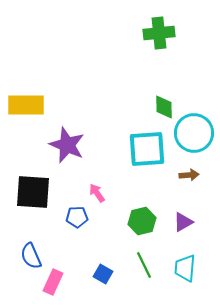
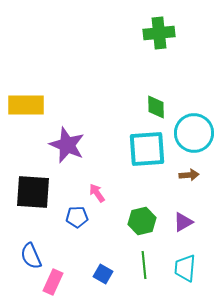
green diamond: moved 8 px left
green line: rotated 20 degrees clockwise
